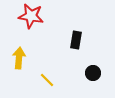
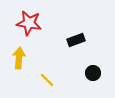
red star: moved 2 px left, 7 px down
black rectangle: rotated 60 degrees clockwise
